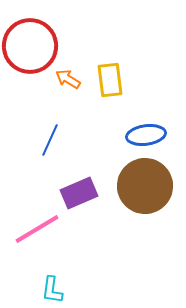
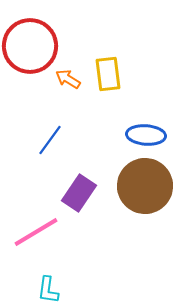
yellow rectangle: moved 2 px left, 6 px up
blue ellipse: rotated 12 degrees clockwise
blue line: rotated 12 degrees clockwise
purple rectangle: rotated 33 degrees counterclockwise
pink line: moved 1 px left, 3 px down
cyan L-shape: moved 4 px left
